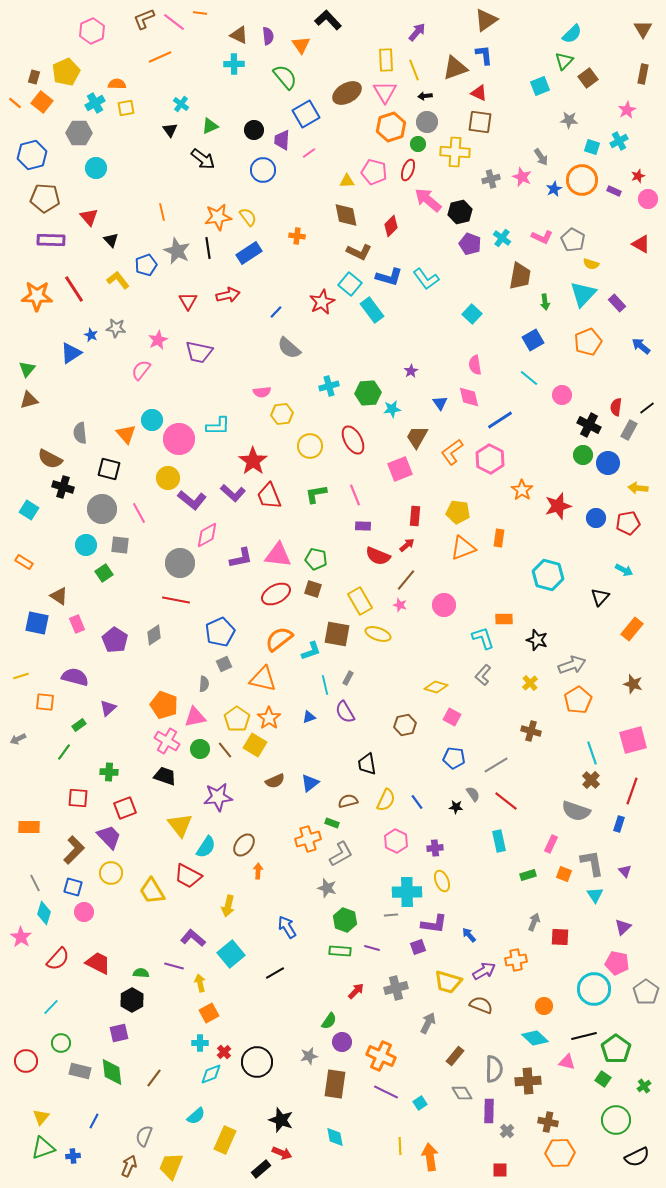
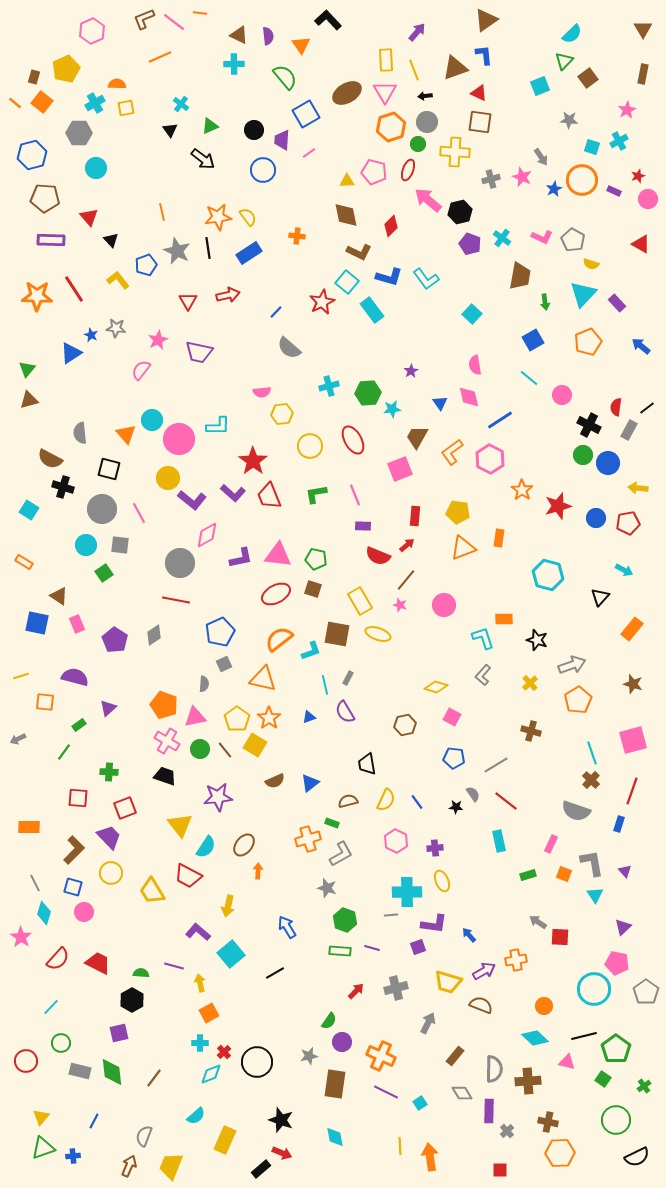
yellow pentagon at (66, 72): moved 3 px up
cyan square at (350, 284): moved 3 px left, 2 px up
gray arrow at (534, 922): moved 4 px right; rotated 78 degrees counterclockwise
purple L-shape at (193, 938): moved 5 px right, 6 px up
